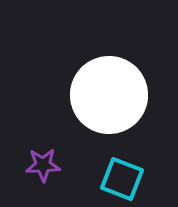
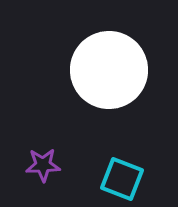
white circle: moved 25 px up
